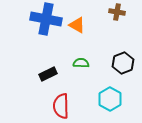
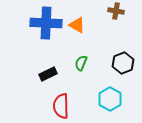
brown cross: moved 1 px left, 1 px up
blue cross: moved 4 px down; rotated 8 degrees counterclockwise
green semicircle: rotated 70 degrees counterclockwise
